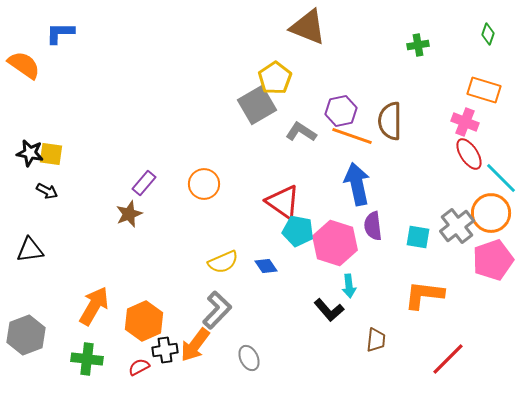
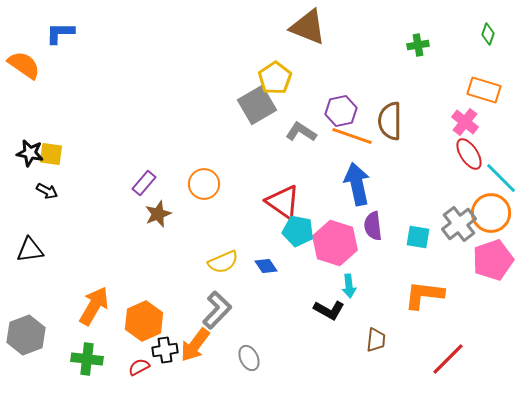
pink cross at (465, 122): rotated 16 degrees clockwise
brown star at (129, 214): moved 29 px right
gray cross at (457, 226): moved 2 px right, 2 px up
black L-shape at (329, 310): rotated 20 degrees counterclockwise
